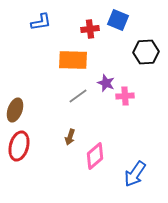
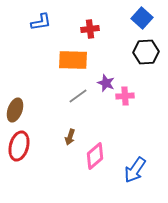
blue square: moved 24 px right, 2 px up; rotated 20 degrees clockwise
blue arrow: moved 4 px up
